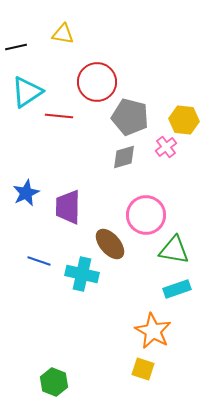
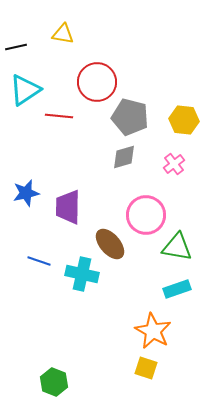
cyan triangle: moved 2 px left, 2 px up
pink cross: moved 8 px right, 17 px down
blue star: rotated 12 degrees clockwise
green triangle: moved 3 px right, 3 px up
yellow square: moved 3 px right, 1 px up
